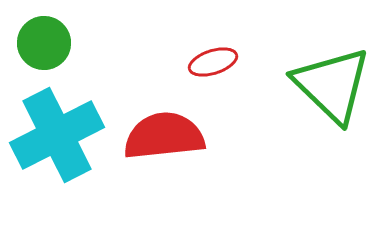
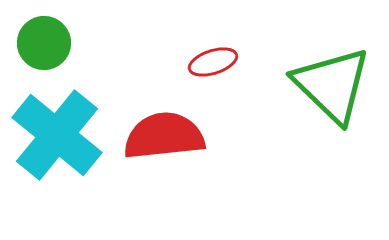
cyan cross: rotated 24 degrees counterclockwise
